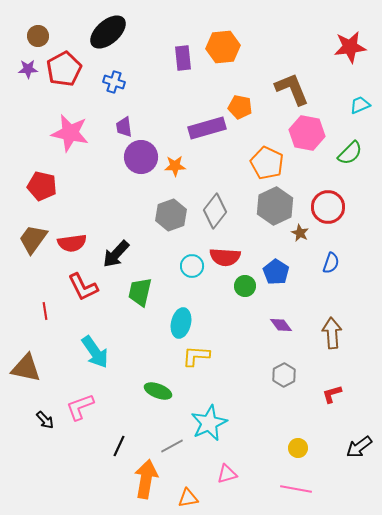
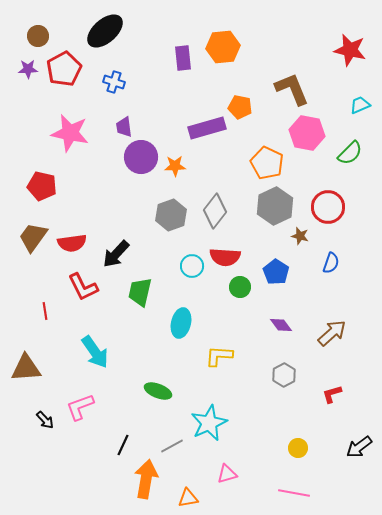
black ellipse at (108, 32): moved 3 px left, 1 px up
red star at (350, 47): moved 3 px down; rotated 20 degrees clockwise
brown star at (300, 233): moved 3 px down; rotated 12 degrees counterclockwise
brown trapezoid at (33, 239): moved 2 px up
green circle at (245, 286): moved 5 px left, 1 px down
brown arrow at (332, 333): rotated 52 degrees clockwise
yellow L-shape at (196, 356): moved 23 px right
brown triangle at (26, 368): rotated 16 degrees counterclockwise
black line at (119, 446): moved 4 px right, 1 px up
pink line at (296, 489): moved 2 px left, 4 px down
